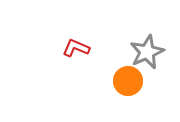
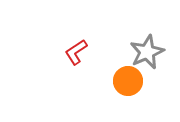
red L-shape: moved 4 px down; rotated 56 degrees counterclockwise
